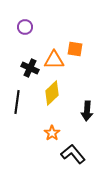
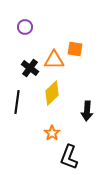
black cross: rotated 12 degrees clockwise
black L-shape: moved 4 px left, 3 px down; rotated 120 degrees counterclockwise
